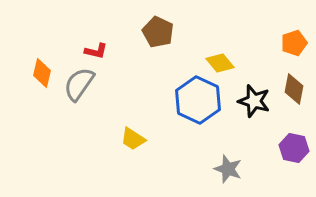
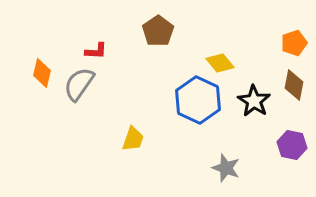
brown pentagon: moved 1 px up; rotated 12 degrees clockwise
red L-shape: rotated 10 degrees counterclockwise
brown diamond: moved 4 px up
black star: rotated 16 degrees clockwise
yellow trapezoid: rotated 104 degrees counterclockwise
purple hexagon: moved 2 px left, 3 px up
gray star: moved 2 px left, 1 px up
